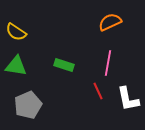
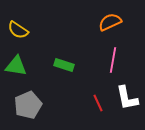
yellow semicircle: moved 2 px right, 2 px up
pink line: moved 5 px right, 3 px up
red line: moved 12 px down
white L-shape: moved 1 px left, 1 px up
